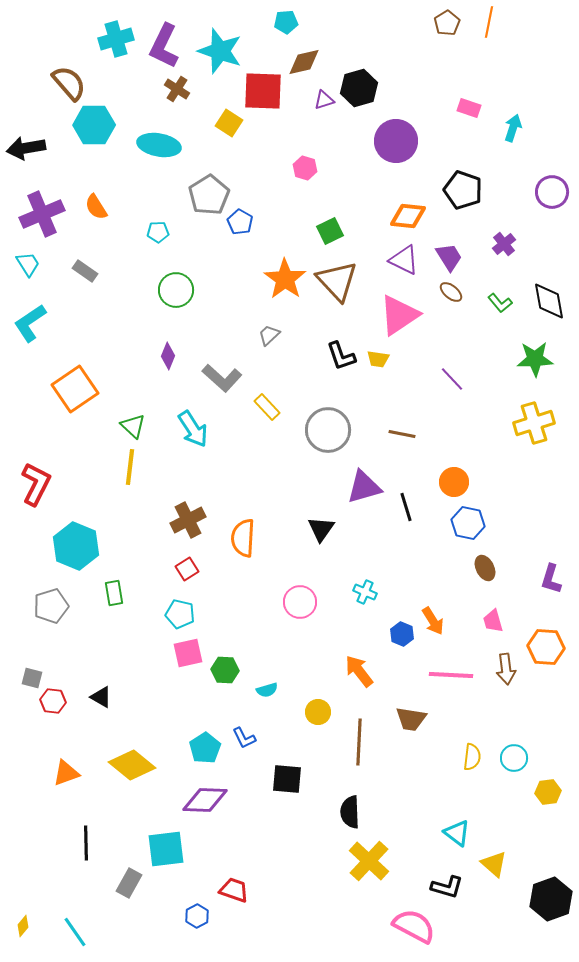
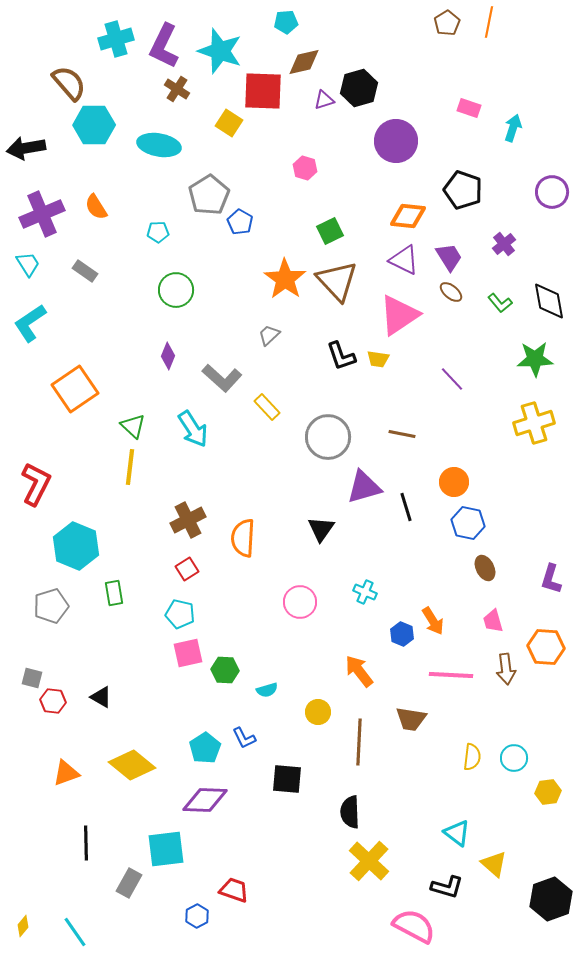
gray circle at (328, 430): moved 7 px down
